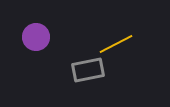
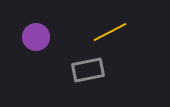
yellow line: moved 6 px left, 12 px up
